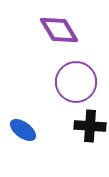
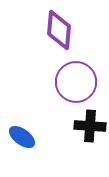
purple diamond: rotated 36 degrees clockwise
blue ellipse: moved 1 px left, 7 px down
